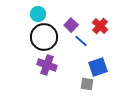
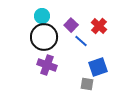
cyan circle: moved 4 px right, 2 px down
red cross: moved 1 px left
